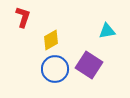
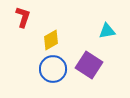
blue circle: moved 2 px left
